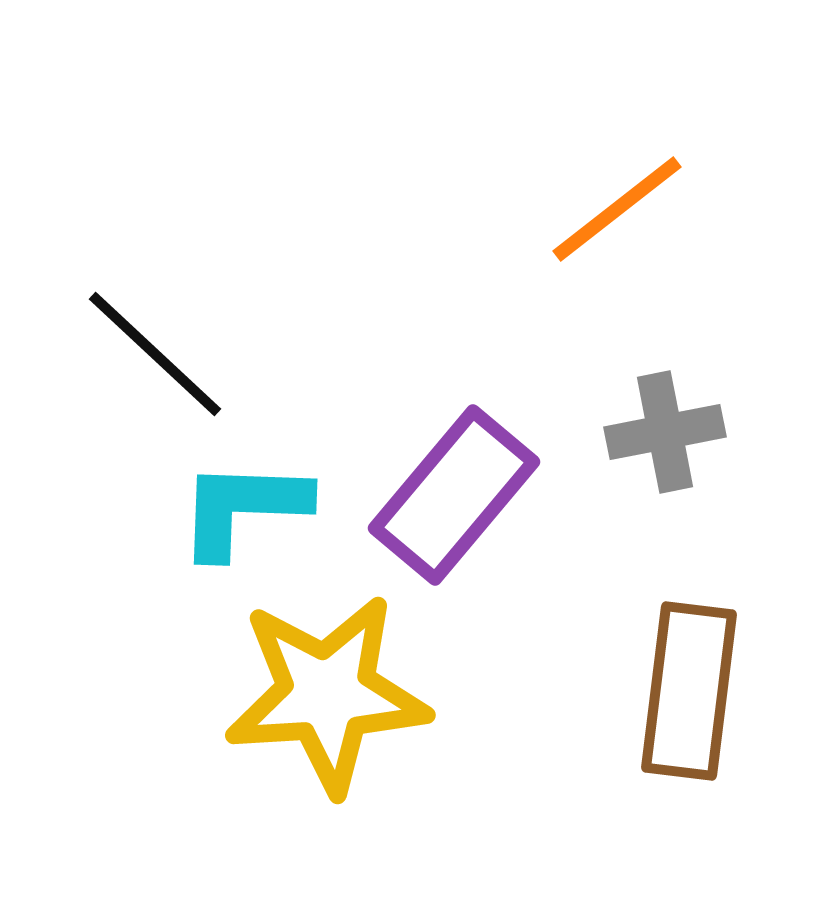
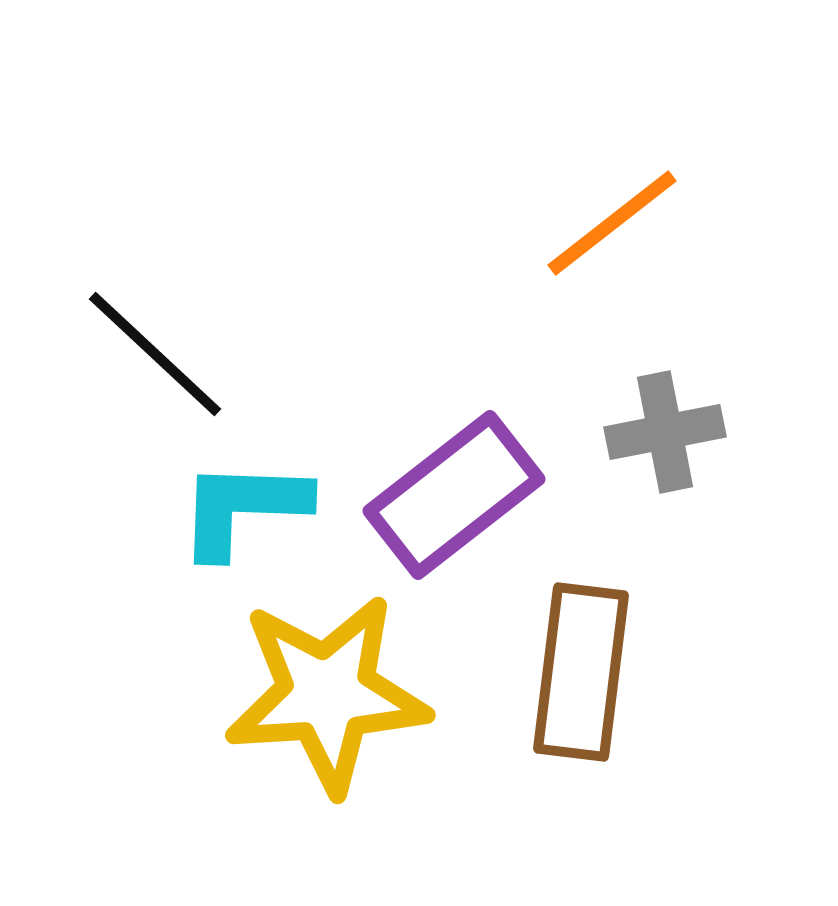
orange line: moved 5 px left, 14 px down
purple rectangle: rotated 12 degrees clockwise
brown rectangle: moved 108 px left, 19 px up
